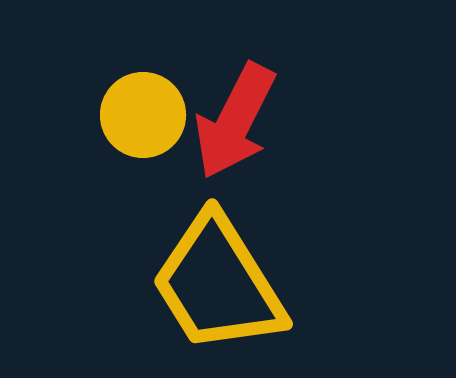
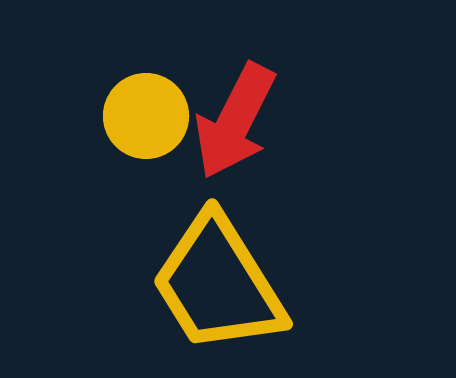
yellow circle: moved 3 px right, 1 px down
